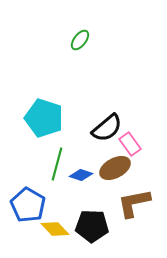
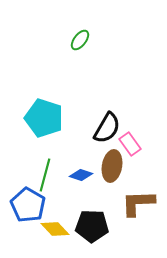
black semicircle: rotated 20 degrees counterclockwise
green line: moved 12 px left, 11 px down
brown ellipse: moved 3 px left, 2 px up; rotated 52 degrees counterclockwise
brown L-shape: moved 4 px right; rotated 9 degrees clockwise
